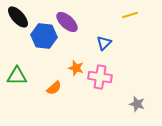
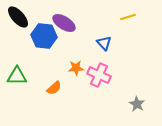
yellow line: moved 2 px left, 2 px down
purple ellipse: moved 3 px left, 1 px down; rotated 10 degrees counterclockwise
blue triangle: rotated 28 degrees counterclockwise
orange star: rotated 21 degrees counterclockwise
pink cross: moved 1 px left, 2 px up; rotated 15 degrees clockwise
gray star: rotated 14 degrees clockwise
